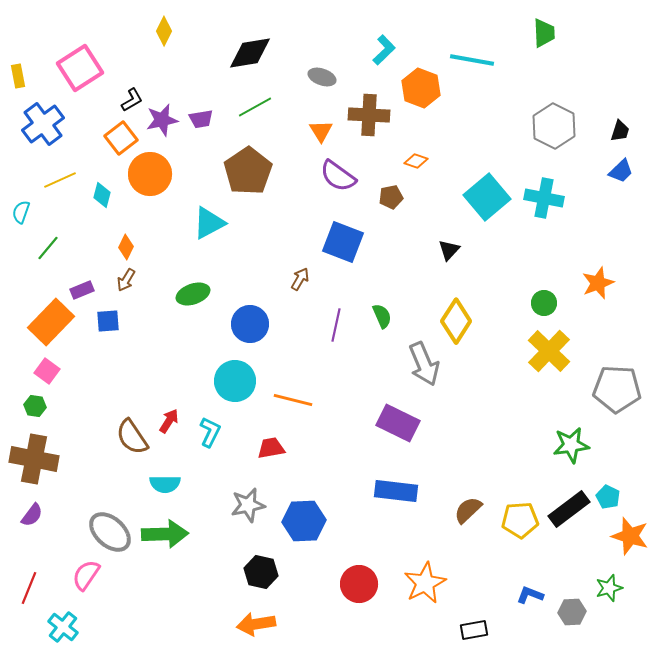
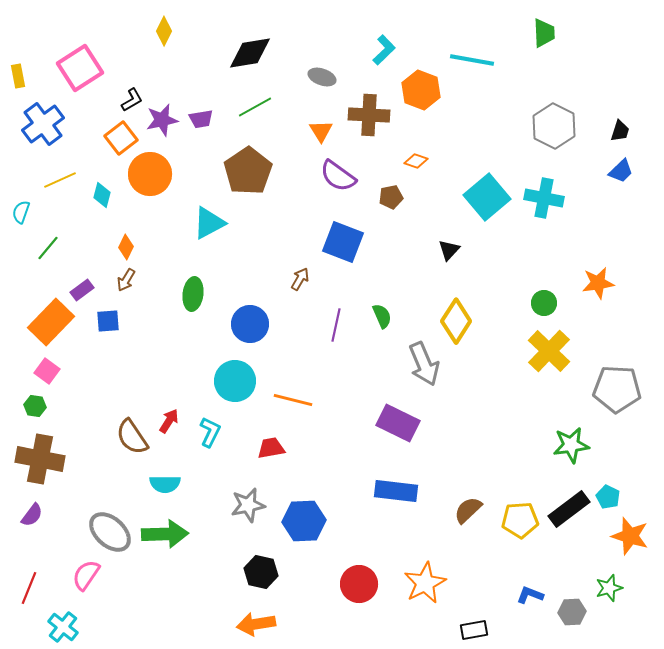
orange hexagon at (421, 88): moved 2 px down
orange star at (598, 283): rotated 12 degrees clockwise
purple rectangle at (82, 290): rotated 15 degrees counterclockwise
green ellipse at (193, 294): rotated 64 degrees counterclockwise
brown cross at (34, 459): moved 6 px right
